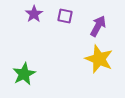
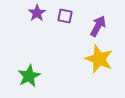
purple star: moved 3 px right, 1 px up
green star: moved 5 px right, 2 px down
